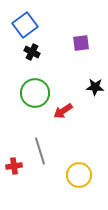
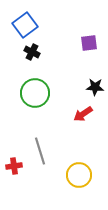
purple square: moved 8 px right
red arrow: moved 20 px right, 3 px down
